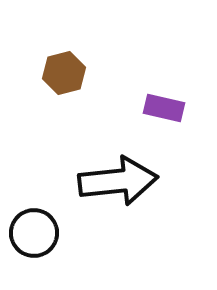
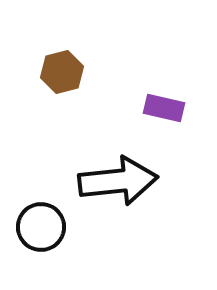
brown hexagon: moved 2 px left, 1 px up
black circle: moved 7 px right, 6 px up
